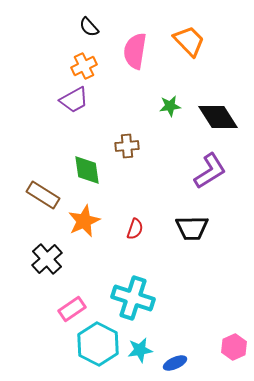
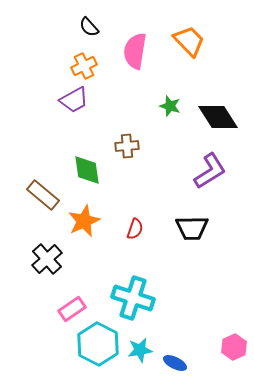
green star: rotated 25 degrees clockwise
brown rectangle: rotated 8 degrees clockwise
blue ellipse: rotated 50 degrees clockwise
